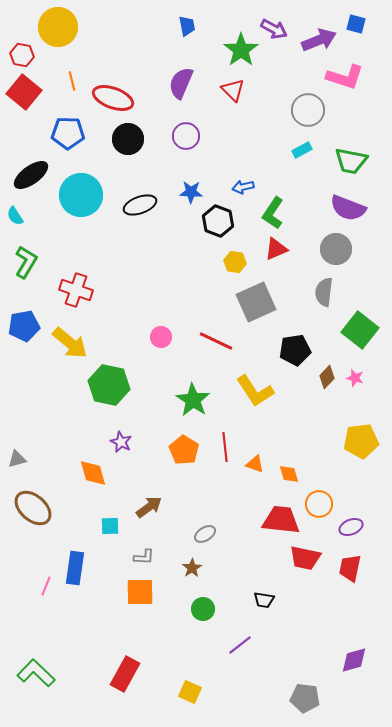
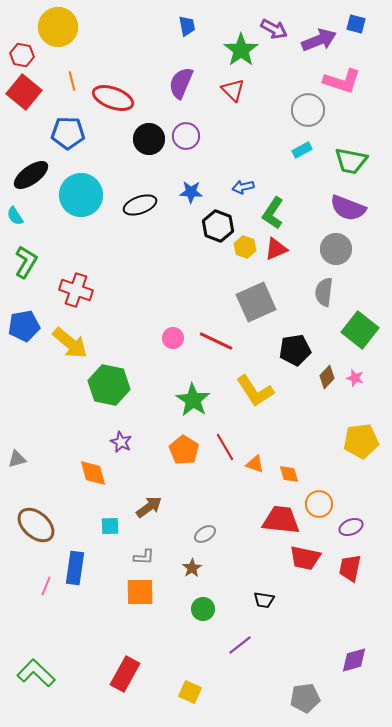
pink L-shape at (345, 77): moved 3 px left, 4 px down
black circle at (128, 139): moved 21 px right
black hexagon at (218, 221): moved 5 px down
yellow hexagon at (235, 262): moved 10 px right, 15 px up; rotated 10 degrees clockwise
pink circle at (161, 337): moved 12 px right, 1 px down
red line at (225, 447): rotated 24 degrees counterclockwise
brown ellipse at (33, 508): moved 3 px right, 17 px down
gray pentagon at (305, 698): rotated 16 degrees counterclockwise
